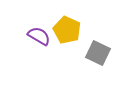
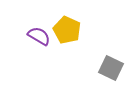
gray square: moved 13 px right, 15 px down
